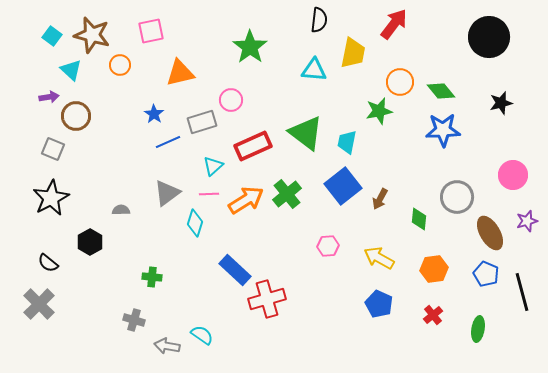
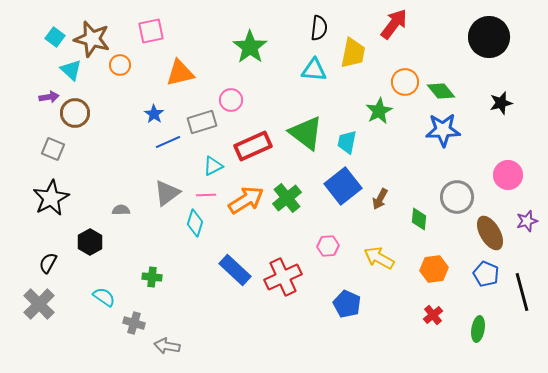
black semicircle at (319, 20): moved 8 px down
brown star at (92, 35): moved 4 px down
cyan square at (52, 36): moved 3 px right, 1 px down
orange circle at (400, 82): moved 5 px right
green star at (379, 111): rotated 16 degrees counterclockwise
brown circle at (76, 116): moved 1 px left, 3 px up
cyan triangle at (213, 166): rotated 15 degrees clockwise
pink circle at (513, 175): moved 5 px left
pink line at (209, 194): moved 3 px left, 1 px down
green cross at (287, 194): moved 4 px down
black semicircle at (48, 263): rotated 80 degrees clockwise
red cross at (267, 299): moved 16 px right, 22 px up; rotated 9 degrees counterclockwise
blue pentagon at (379, 304): moved 32 px left
gray cross at (134, 320): moved 3 px down
cyan semicircle at (202, 335): moved 98 px left, 38 px up
